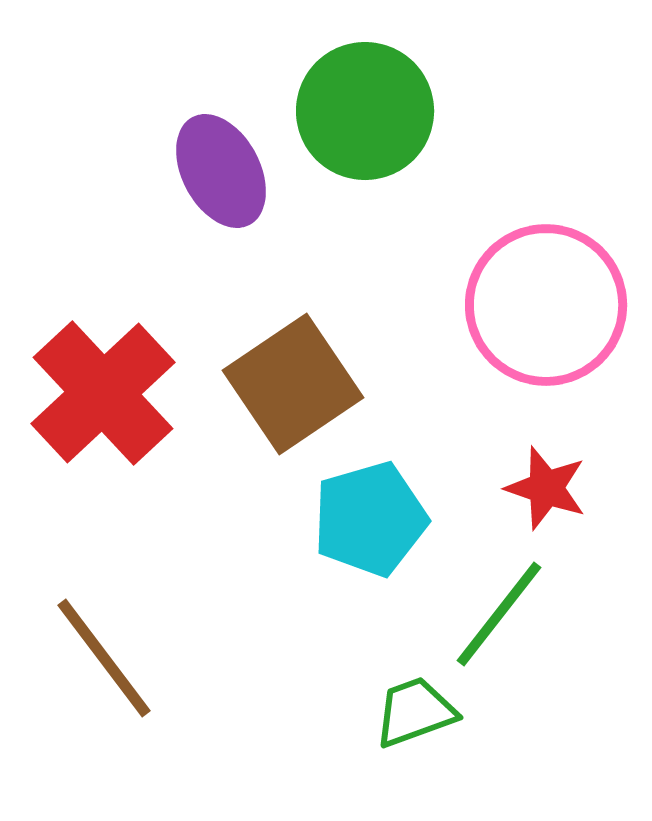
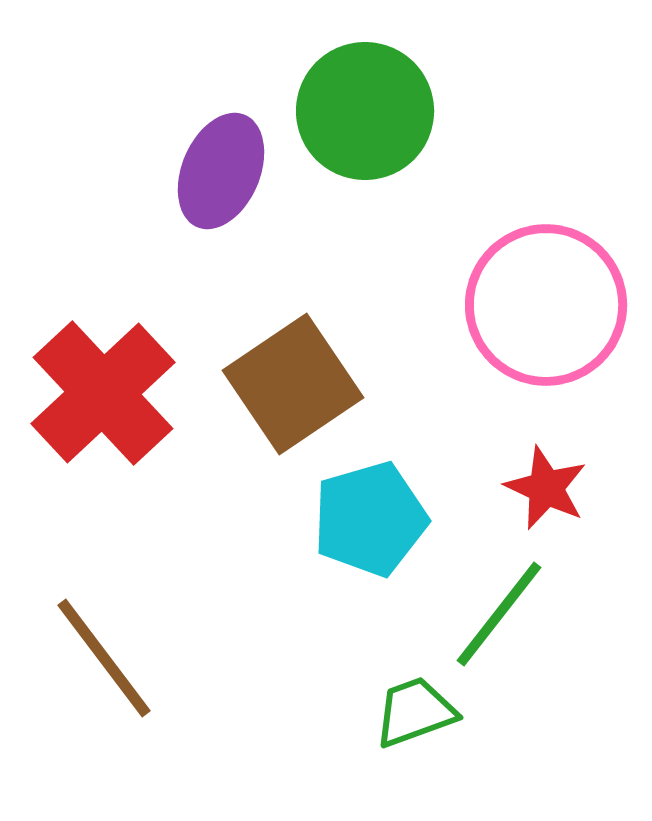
purple ellipse: rotated 51 degrees clockwise
red star: rotated 6 degrees clockwise
